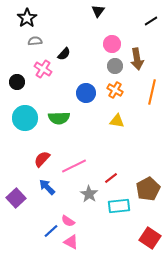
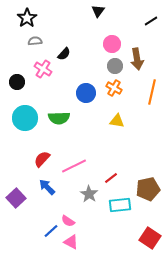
orange cross: moved 1 px left, 2 px up
brown pentagon: rotated 15 degrees clockwise
cyan rectangle: moved 1 px right, 1 px up
